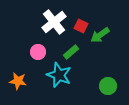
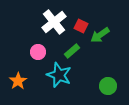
green rectangle: moved 1 px right, 1 px up
orange star: rotated 30 degrees clockwise
